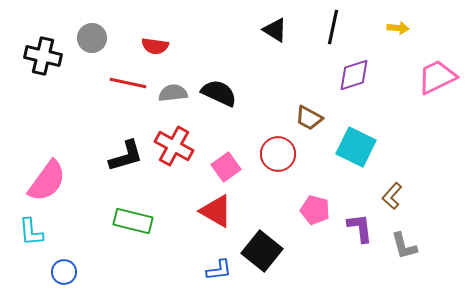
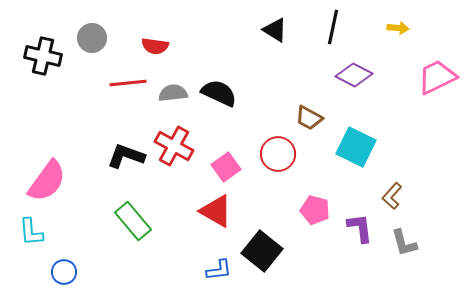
purple diamond: rotated 45 degrees clockwise
red line: rotated 18 degrees counterclockwise
black L-shape: rotated 144 degrees counterclockwise
green rectangle: rotated 36 degrees clockwise
gray L-shape: moved 3 px up
